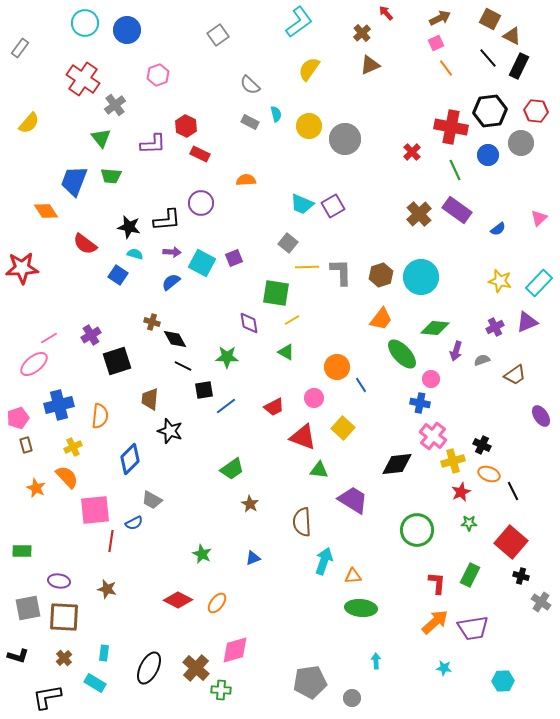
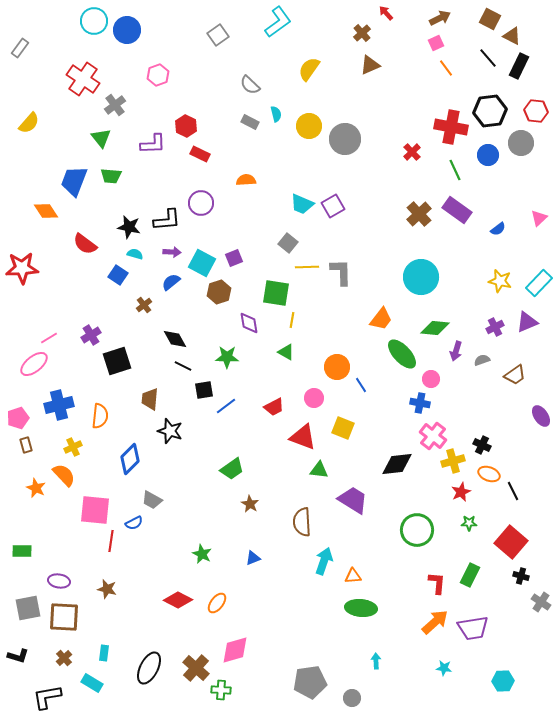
cyan L-shape at (299, 22): moved 21 px left
cyan circle at (85, 23): moved 9 px right, 2 px up
brown hexagon at (381, 275): moved 162 px left, 17 px down
yellow line at (292, 320): rotated 49 degrees counterclockwise
brown cross at (152, 322): moved 8 px left, 17 px up; rotated 35 degrees clockwise
yellow square at (343, 428): rotated 20 degrees counterclockwise
orange semicircle at (67, 477): moved 3 px left, 2 px up
pink square at (95, 510): rotated 12 degrees clockwise
cyan rectangle at (95, 683): moved 3 px left
